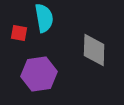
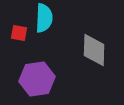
cyan semicircle: rotated 12 degrees clockwise
purple hexagon: moved 2 px left, 5 px down
